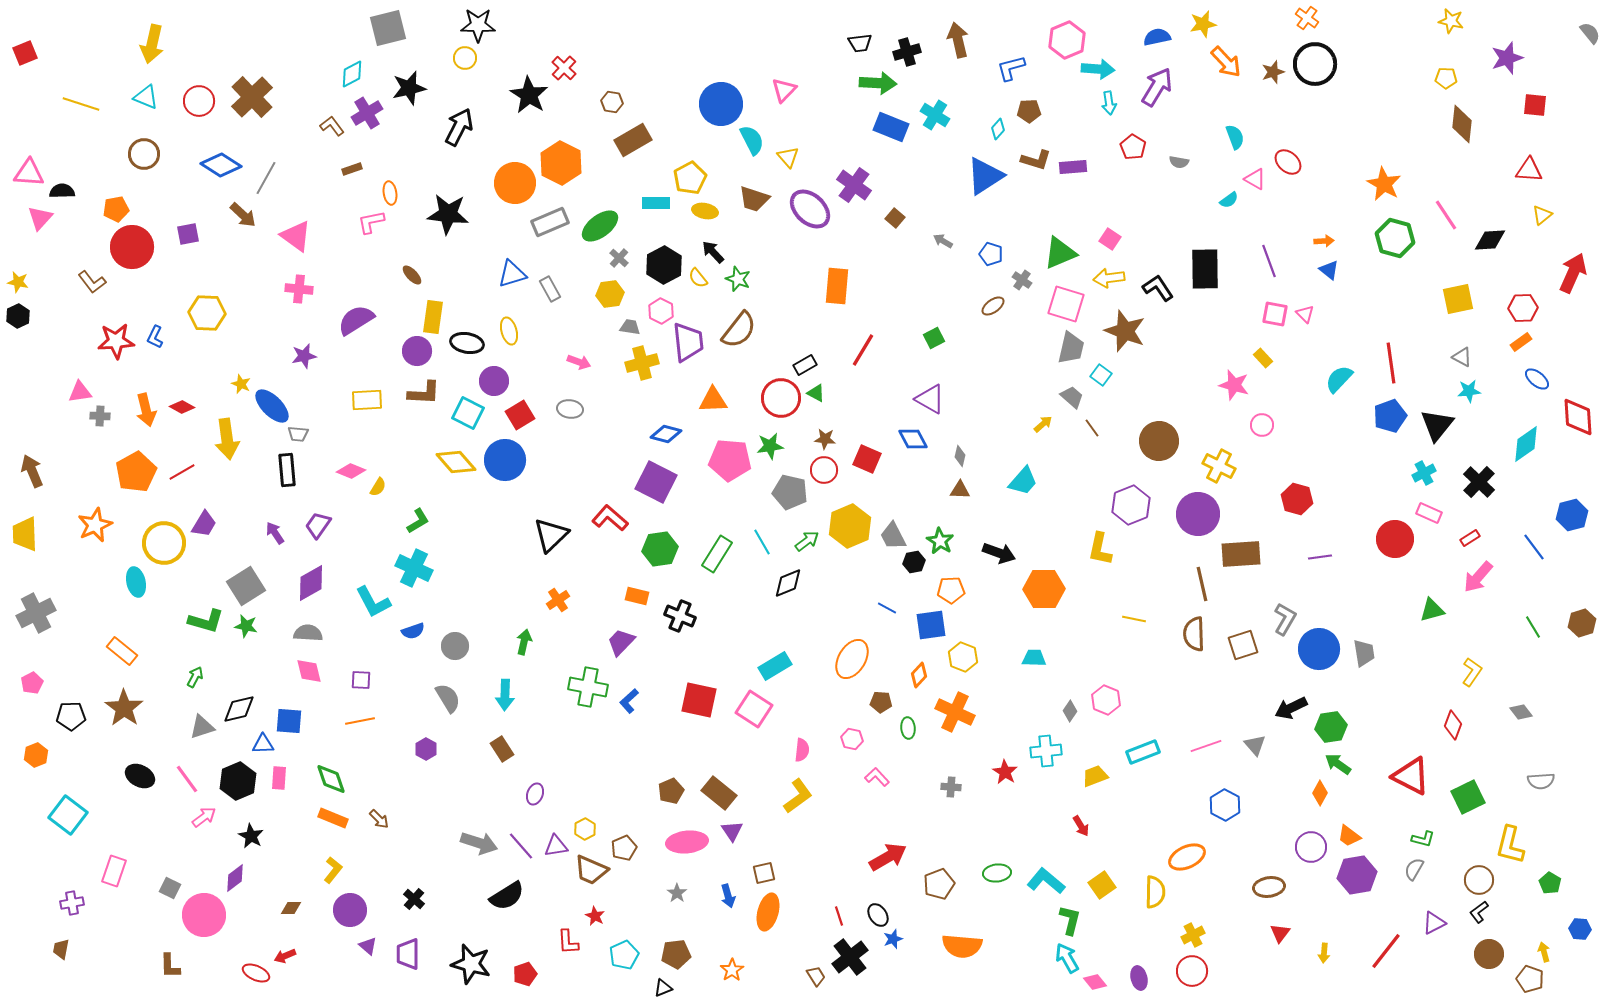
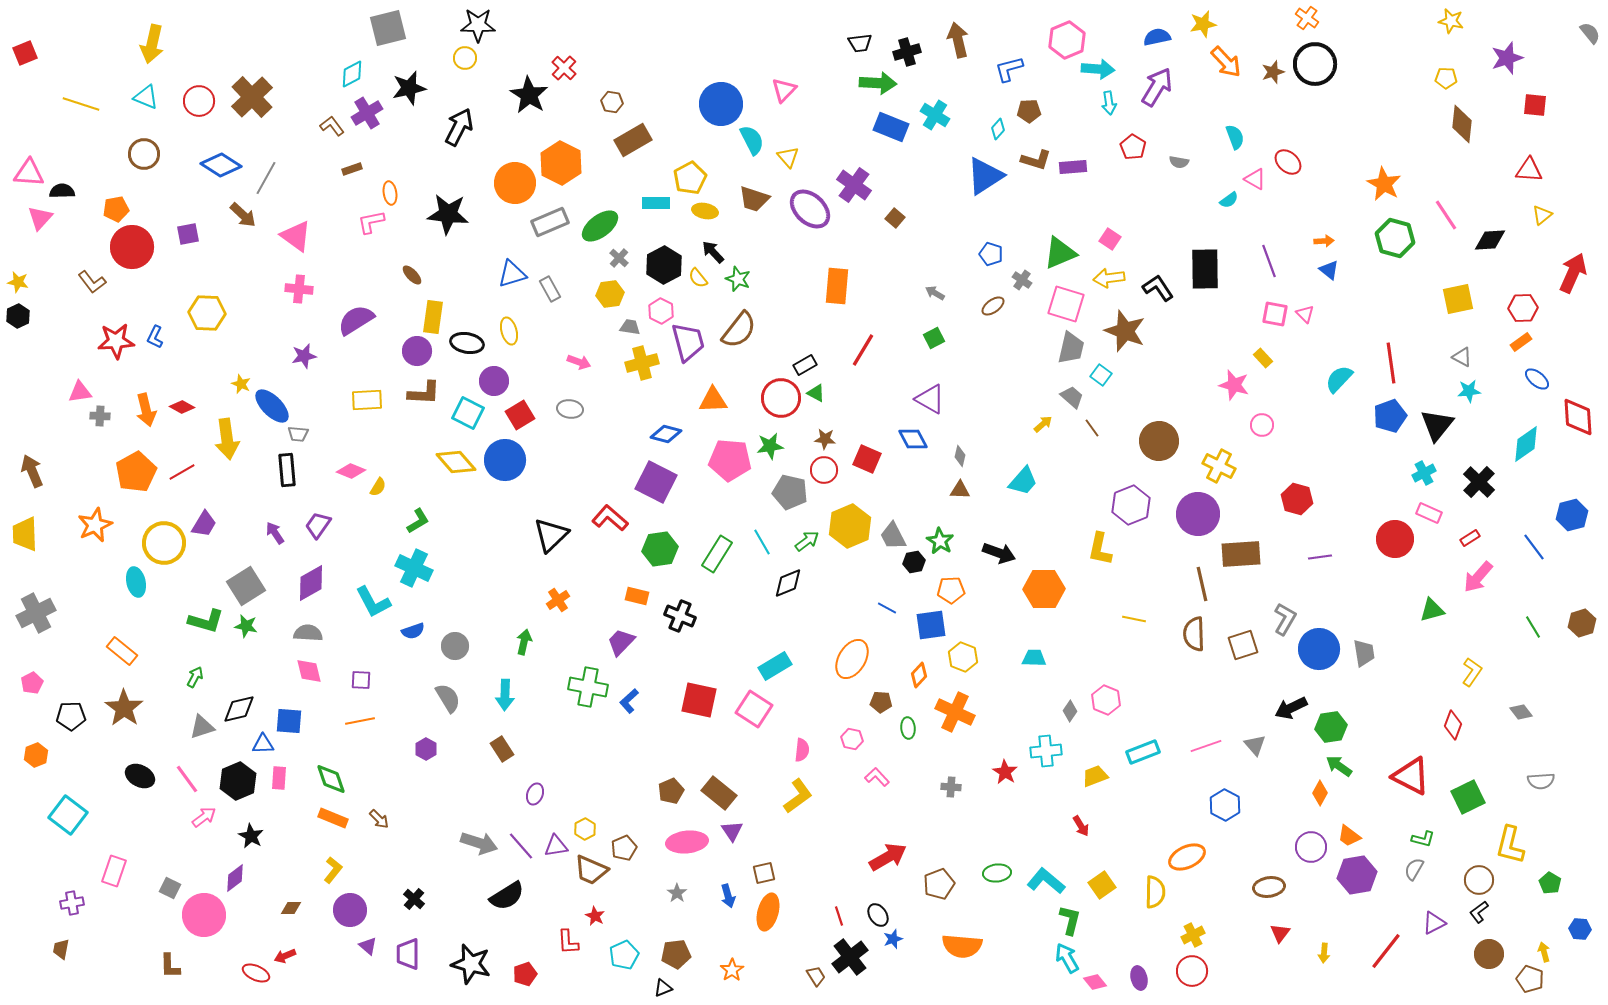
blue L-shape at (1011, 68): moved 2 px left, 1 px down
gray arrow at (943, 241): moved 8 px left, 52 px down
purple trapezoid at (688, 342): rotated 9 degrees counterclockwise
green arrow at (1338, 764): moved 1 px right, 2 px down
